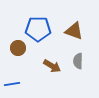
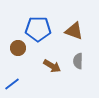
blue line: rotated 28 degrees counterclockwise
